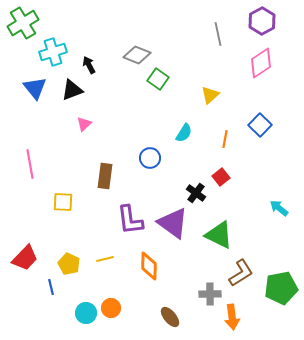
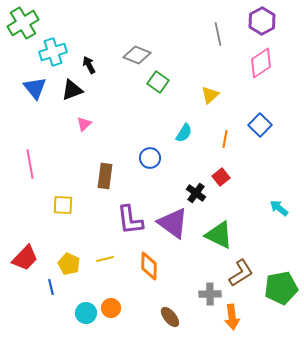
green square: moved 3 px down
yellow square: moved 3 px down
